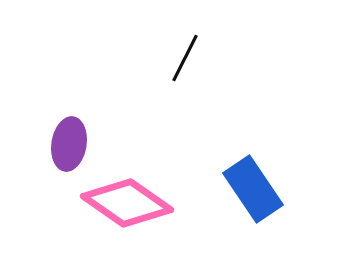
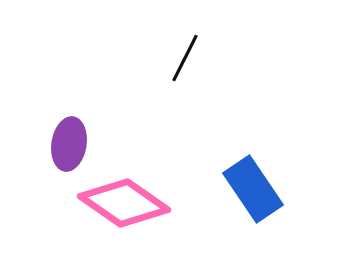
pink diamond: moved 3 px left
